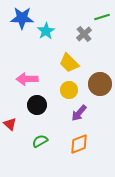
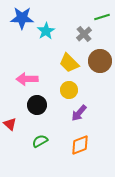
brown circle: moved 23 px up
orange diamond: moved 1 px right, 1 px down
